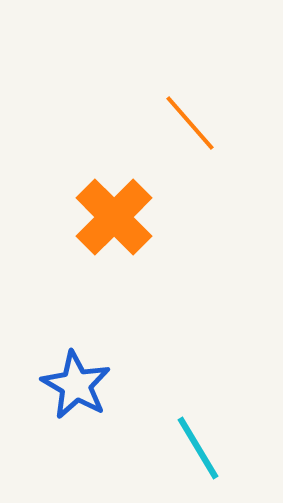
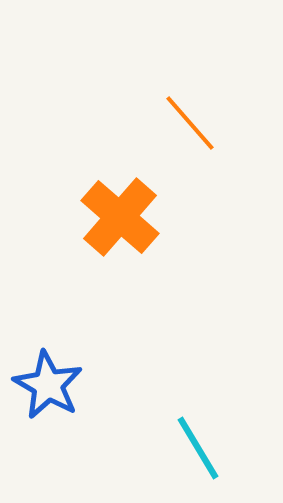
orange cross: moved 6 px right; rotated 4 degrees counterclockwise
blue star: moved 28 px left
